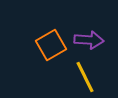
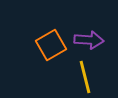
yellow line: rotated 12 degrees clockwise
